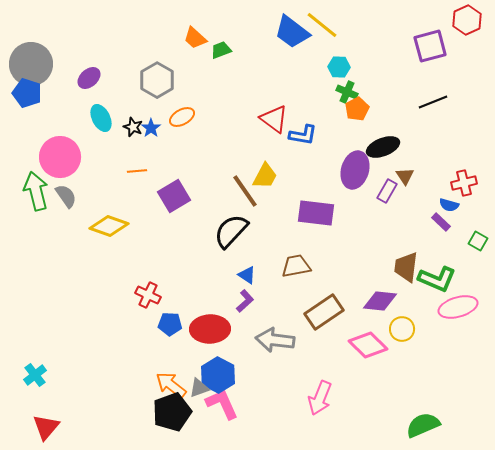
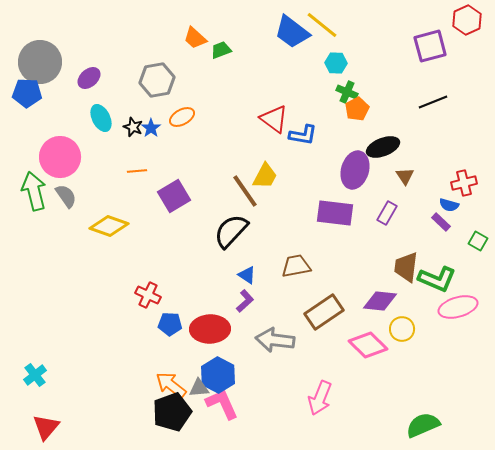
gray circle at (31, 64): moved 9 px right, 2 px up
cyan hexagon at (339, 67): moved 3 px left, 4 px up
gray hexagon at (157, 80): rotated 20 degrees clockwise
blue pentagon at (27, 93): rotated 16 degrees counterclockwise
green arrow at (36, 191): moved 2 px left
purple rectangle at (387, 191): moved 22 px down
purple rectangle at (316, 213): moved 19 px right
gray triangle at (199, 388): rotated 15 degrees clockwise
